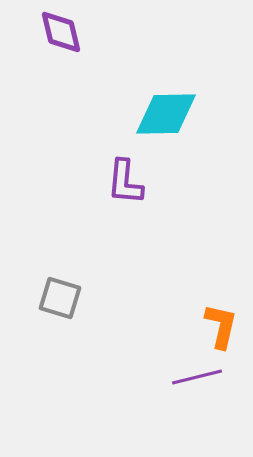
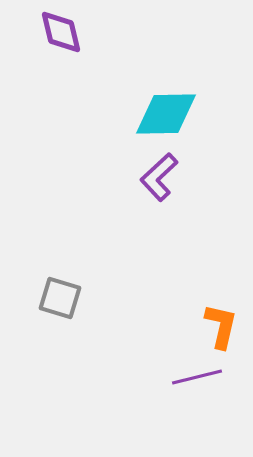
purple L-shape: moved 34 px right, 5 px up; rotated 42 degrees clockwise
